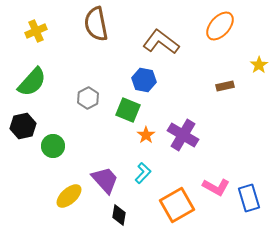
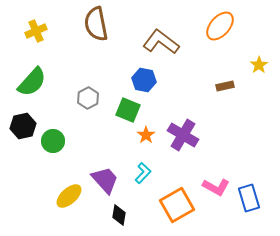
green circle: moved 5 px up
